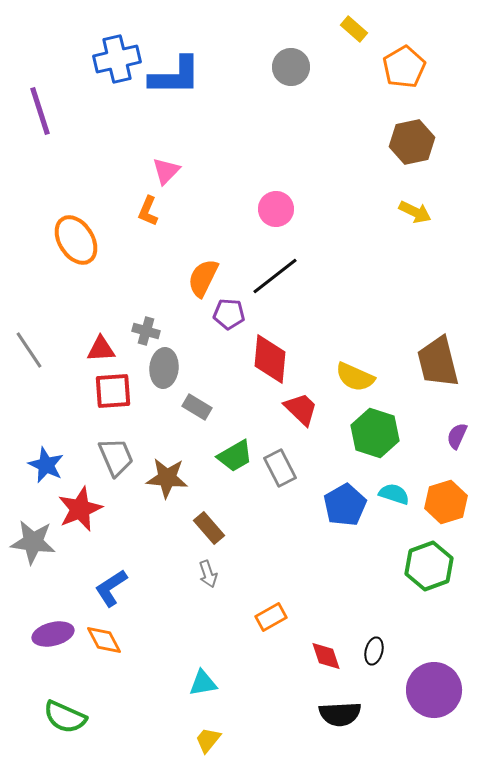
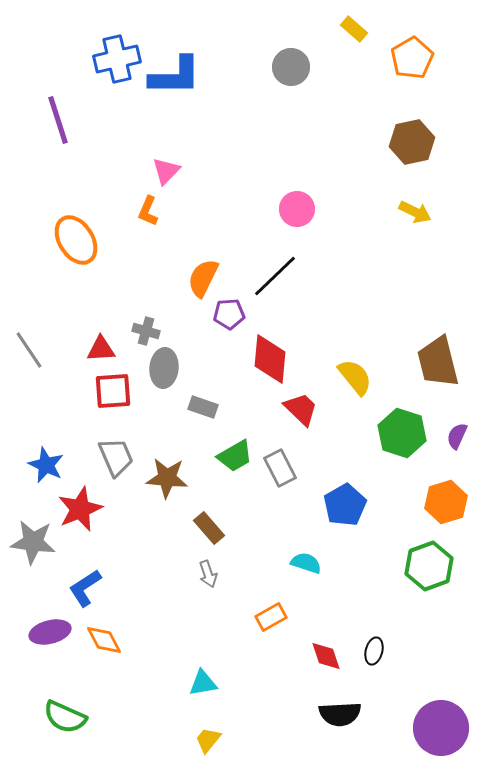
orange pentagon at (404, 67): moved 8 px right, 9 px up
purple line at (40, 111): moved 18 px right, 9 px down
pink circle at (276, 209): moved 21 px right
black line at (275, 276): rotated 6 degrees counterclockwise
purple pentagon at (229, 314): rotated 8 degrees counterclockwise
yellow semicircle at (355, 377): rotated 153 degrees counterclockwise
gray rectangle at (197, 407): moved 6 px right; rotated 12 degrees counterclockwise
green hexagon at (375, 433): moved 27 px right
cyan semicircle at (394, 494): moved 88 px left, 69 px down
blue L-shape at (111, 588): moved 26 px left
purple ellipse at (53, 634): moved 3 px left, 2 px up
purple circle at (434, 690): moved 7 px right, 38 px down
